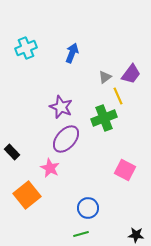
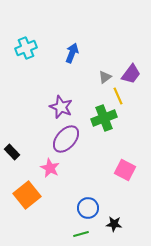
black star: moved 22 px left, 11 px up
